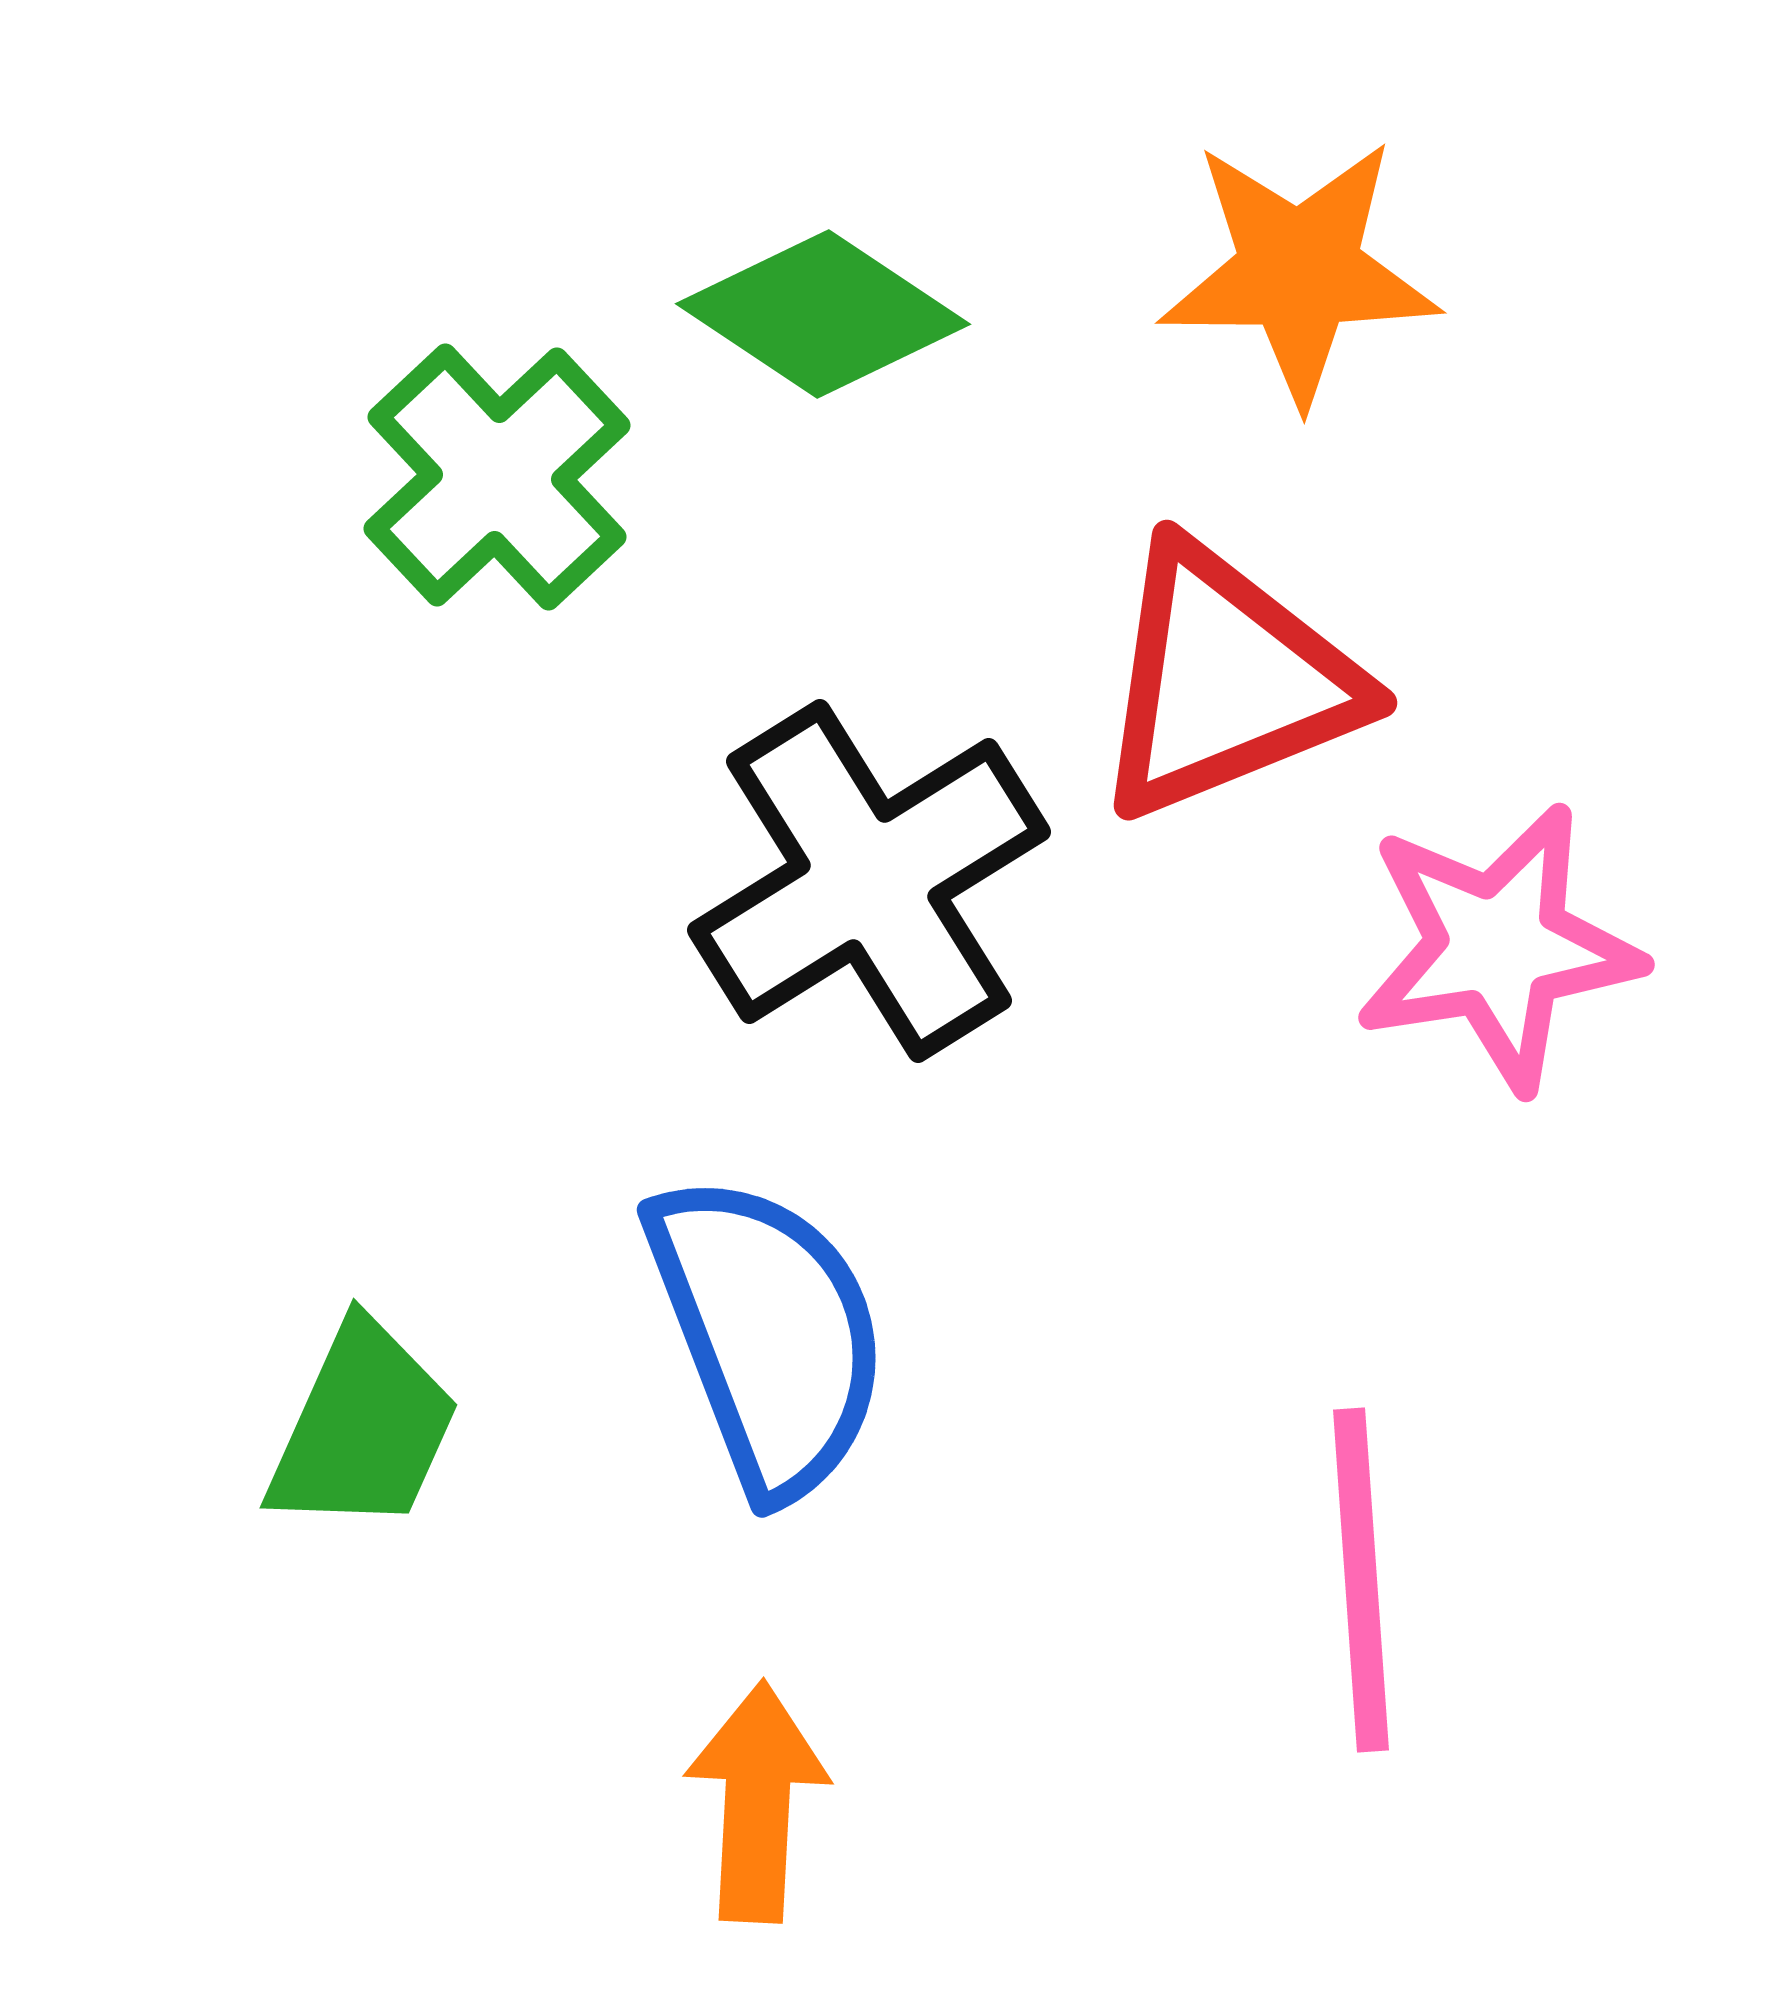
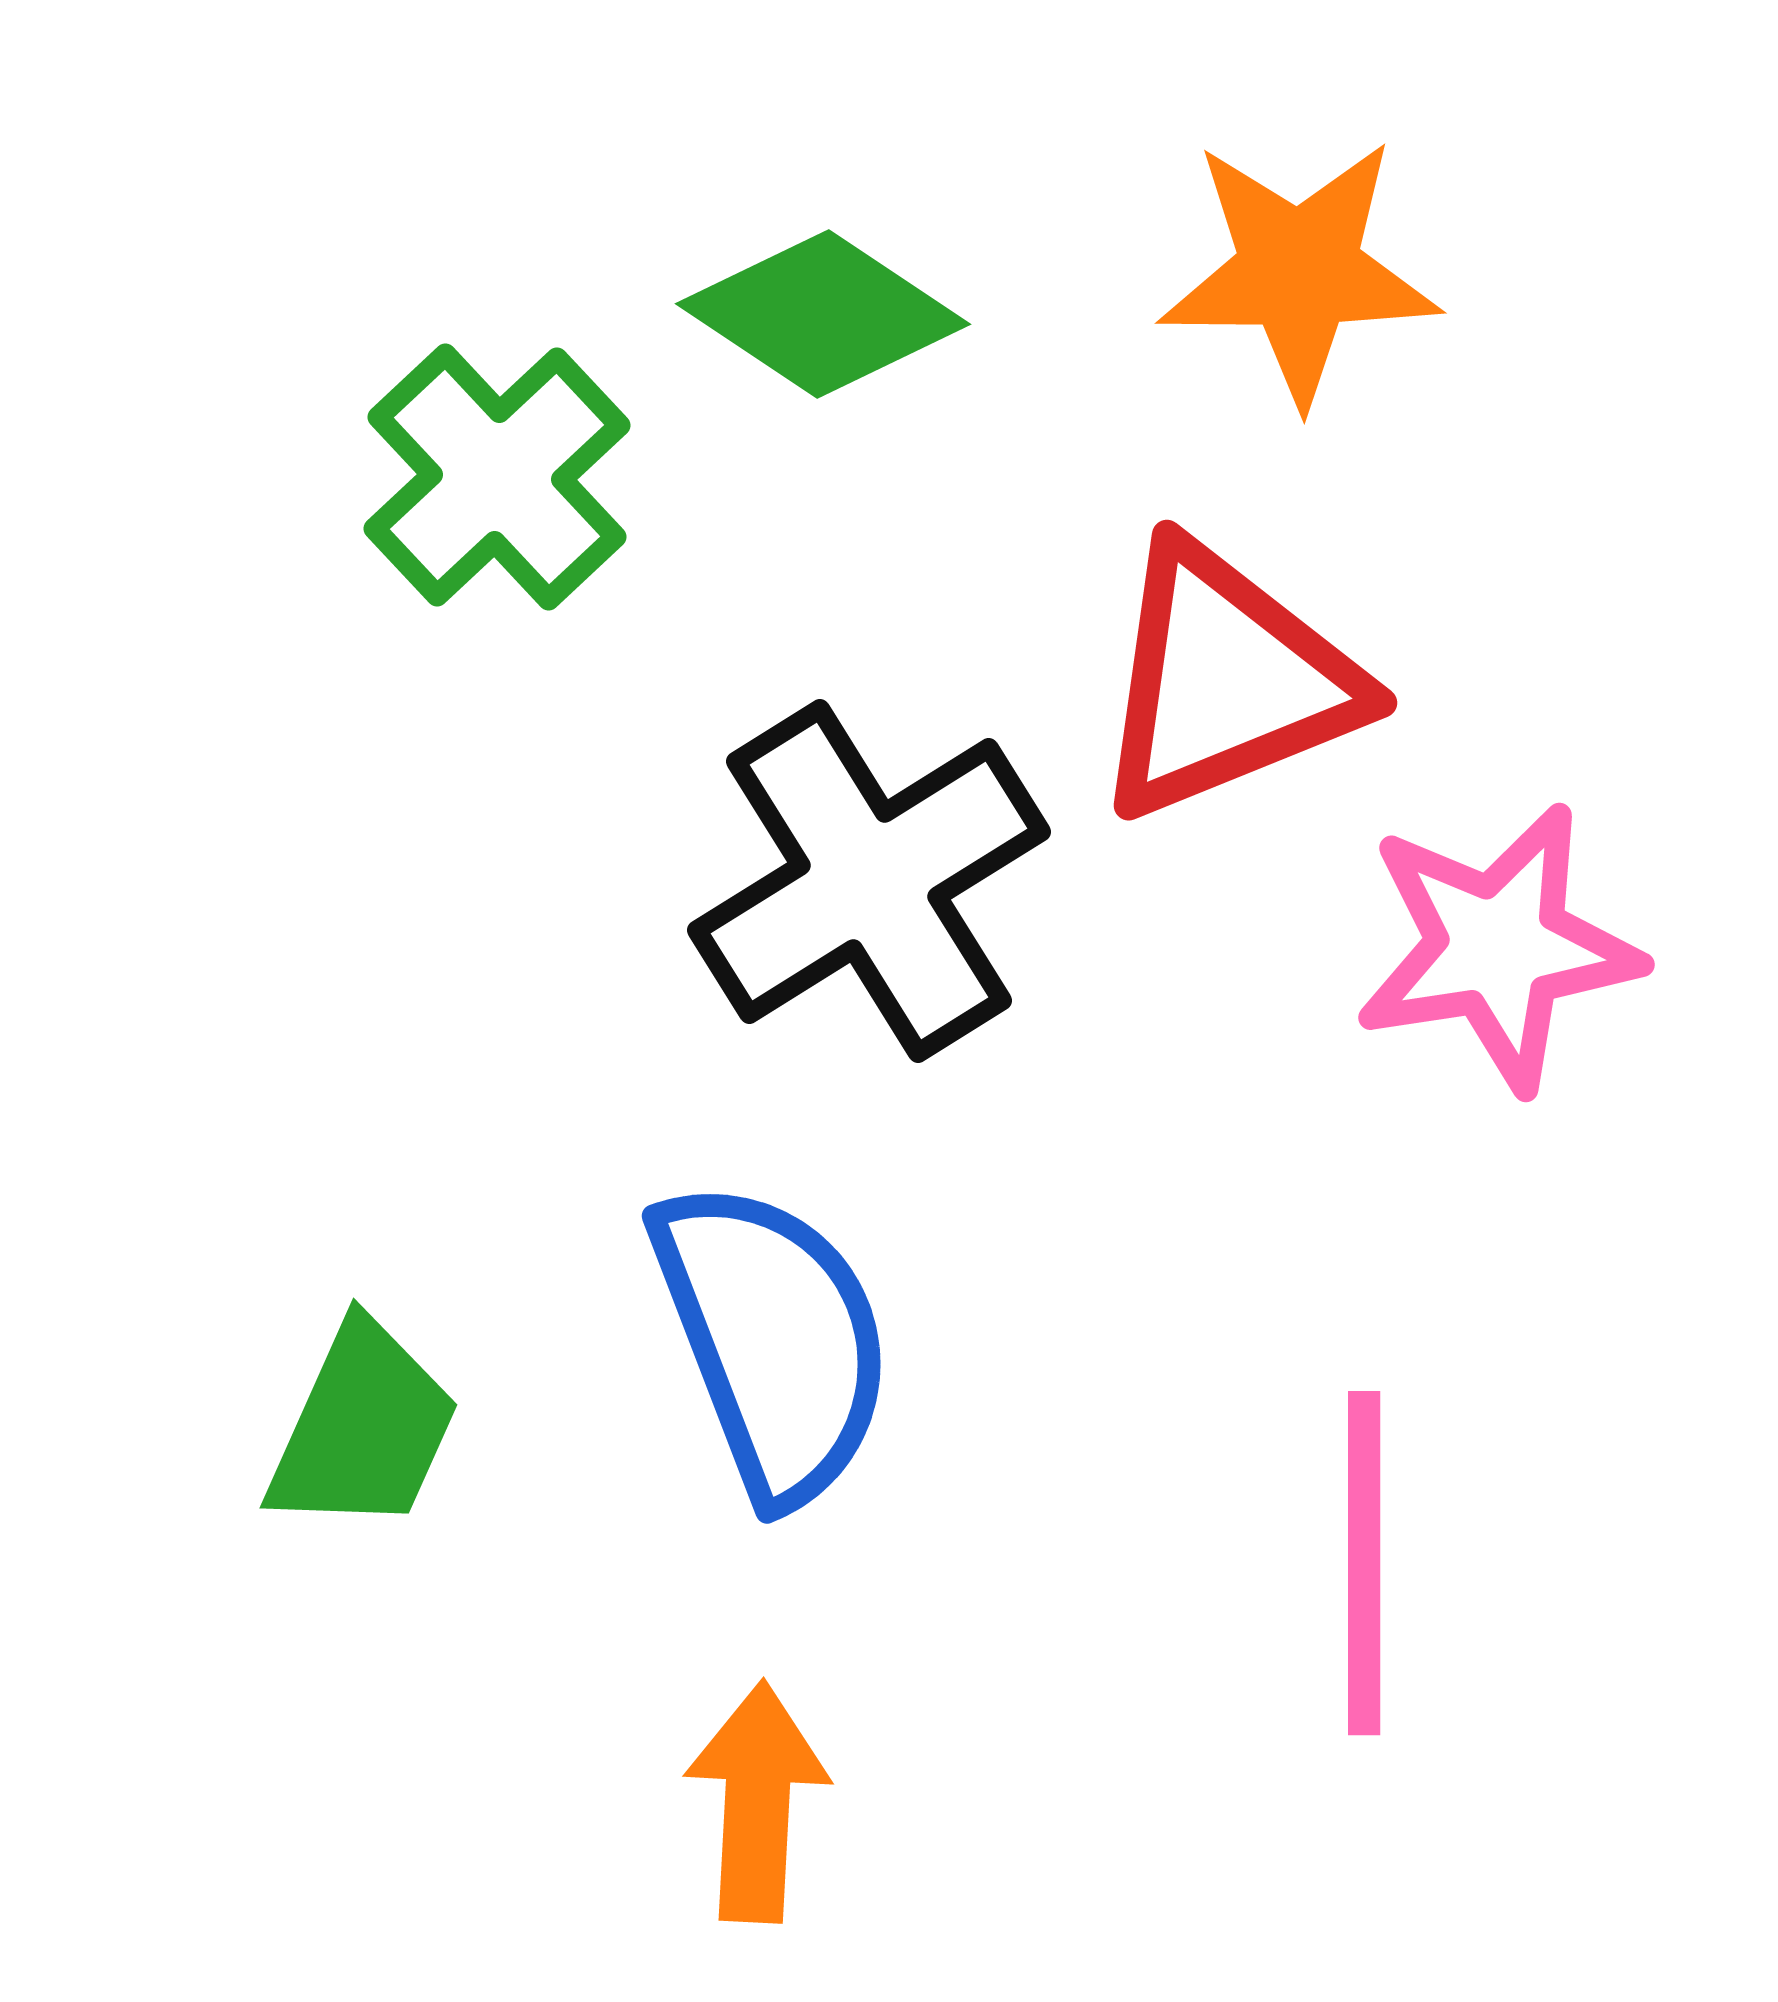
blue semicircle: moved 5 px right, 6 px down
pink line: moved 3 px right, 17 px up; rotated 4 degrees clockwise
